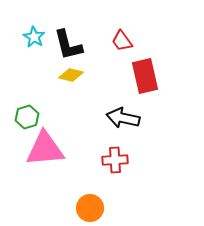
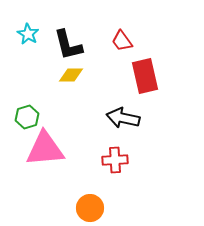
cyan star: moved 6 px left, 3 px up
yellow diamond: rotated 15 degrees counterclockwise
